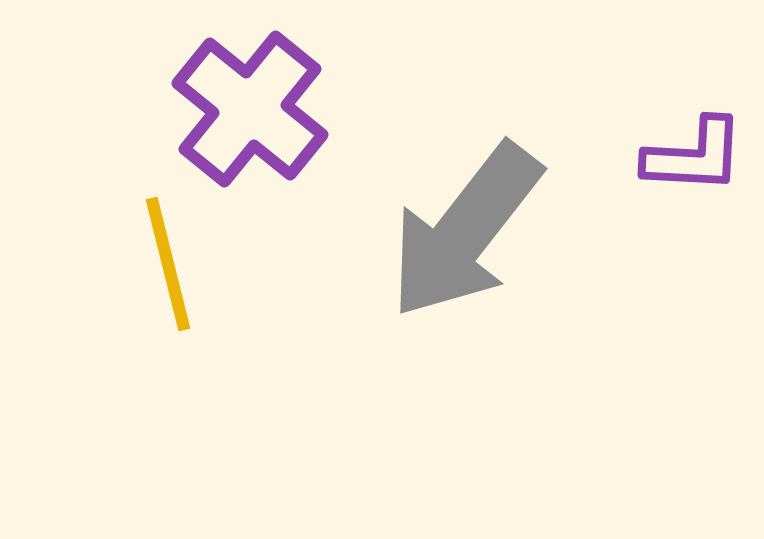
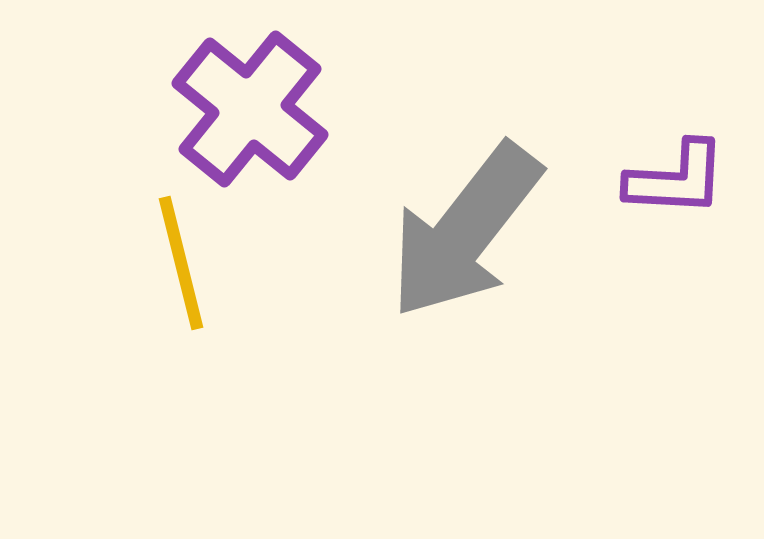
purple L-shape: moved 18 px left, 23 px down
yellow line: moved 13 px right, 1 px up
